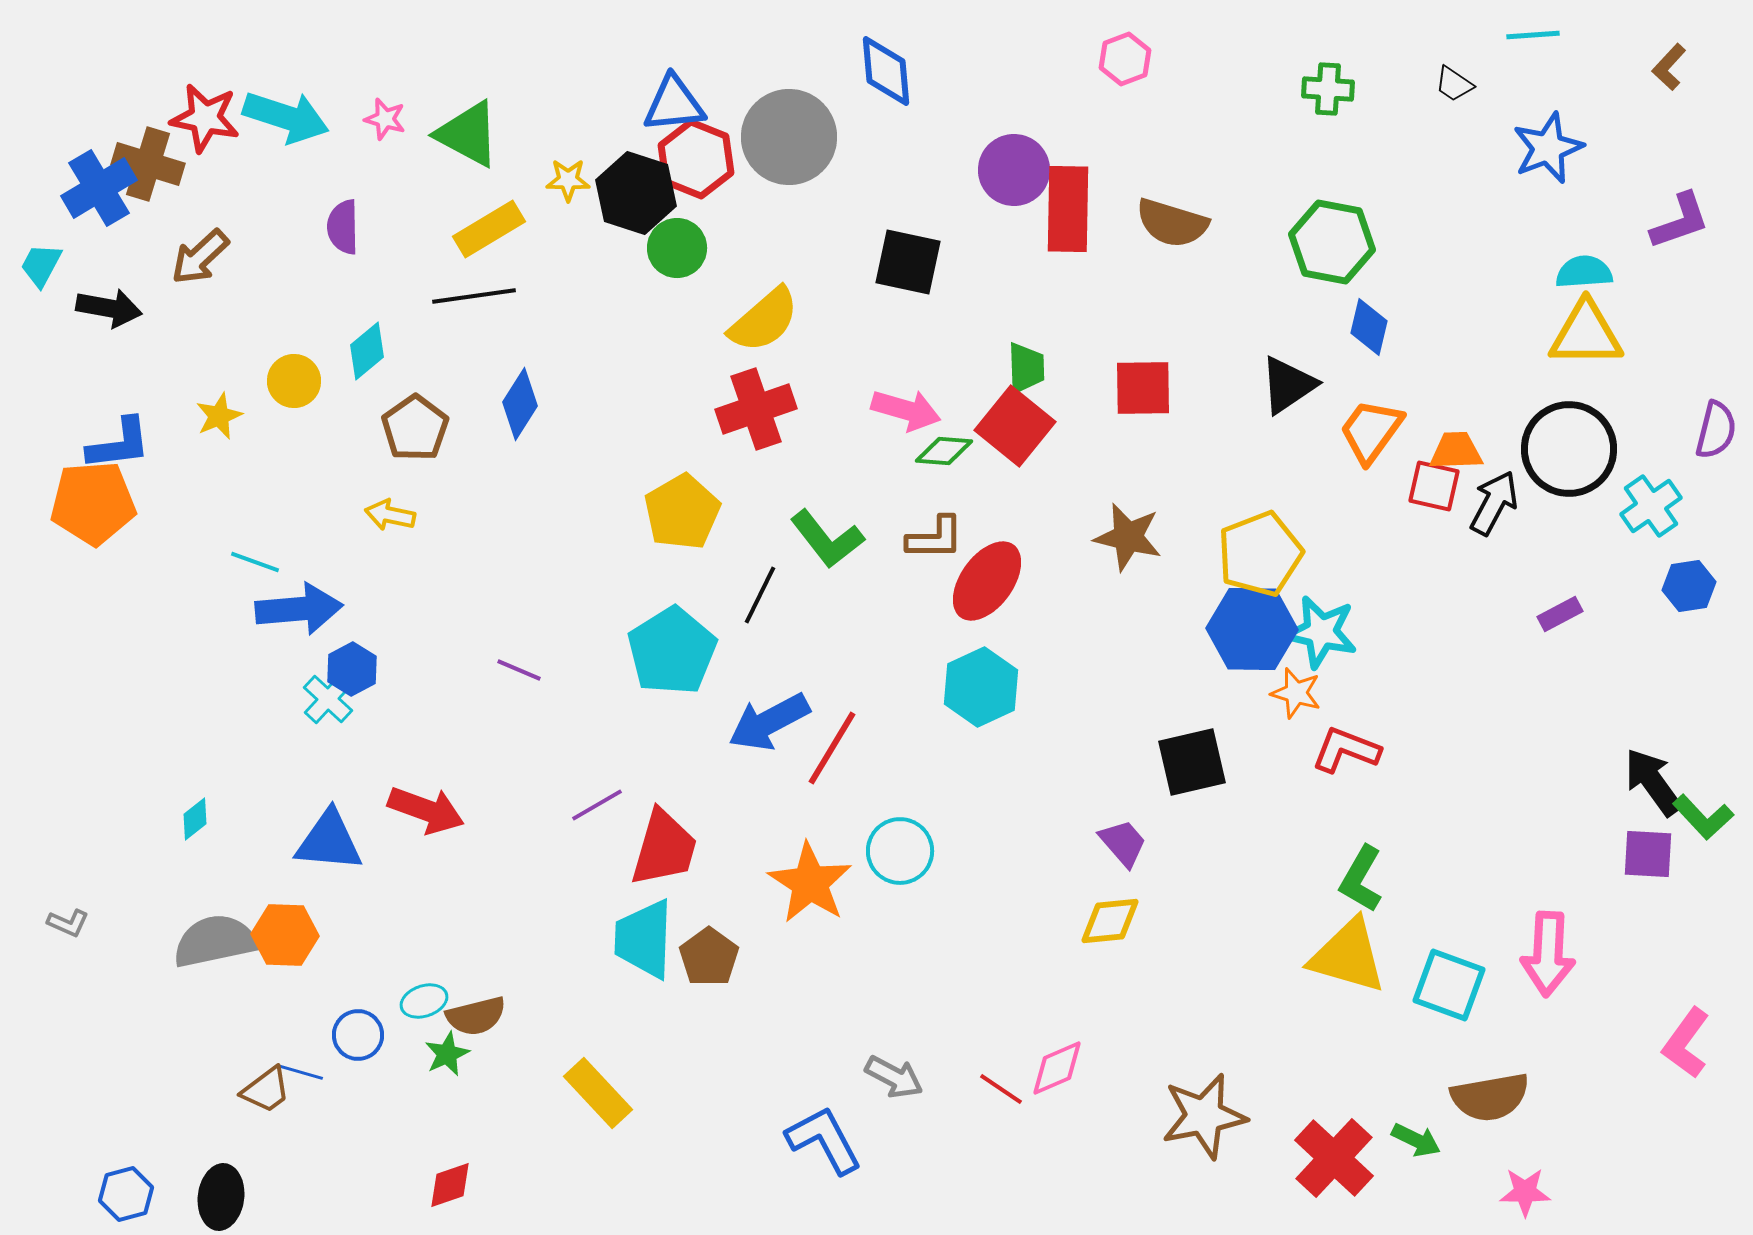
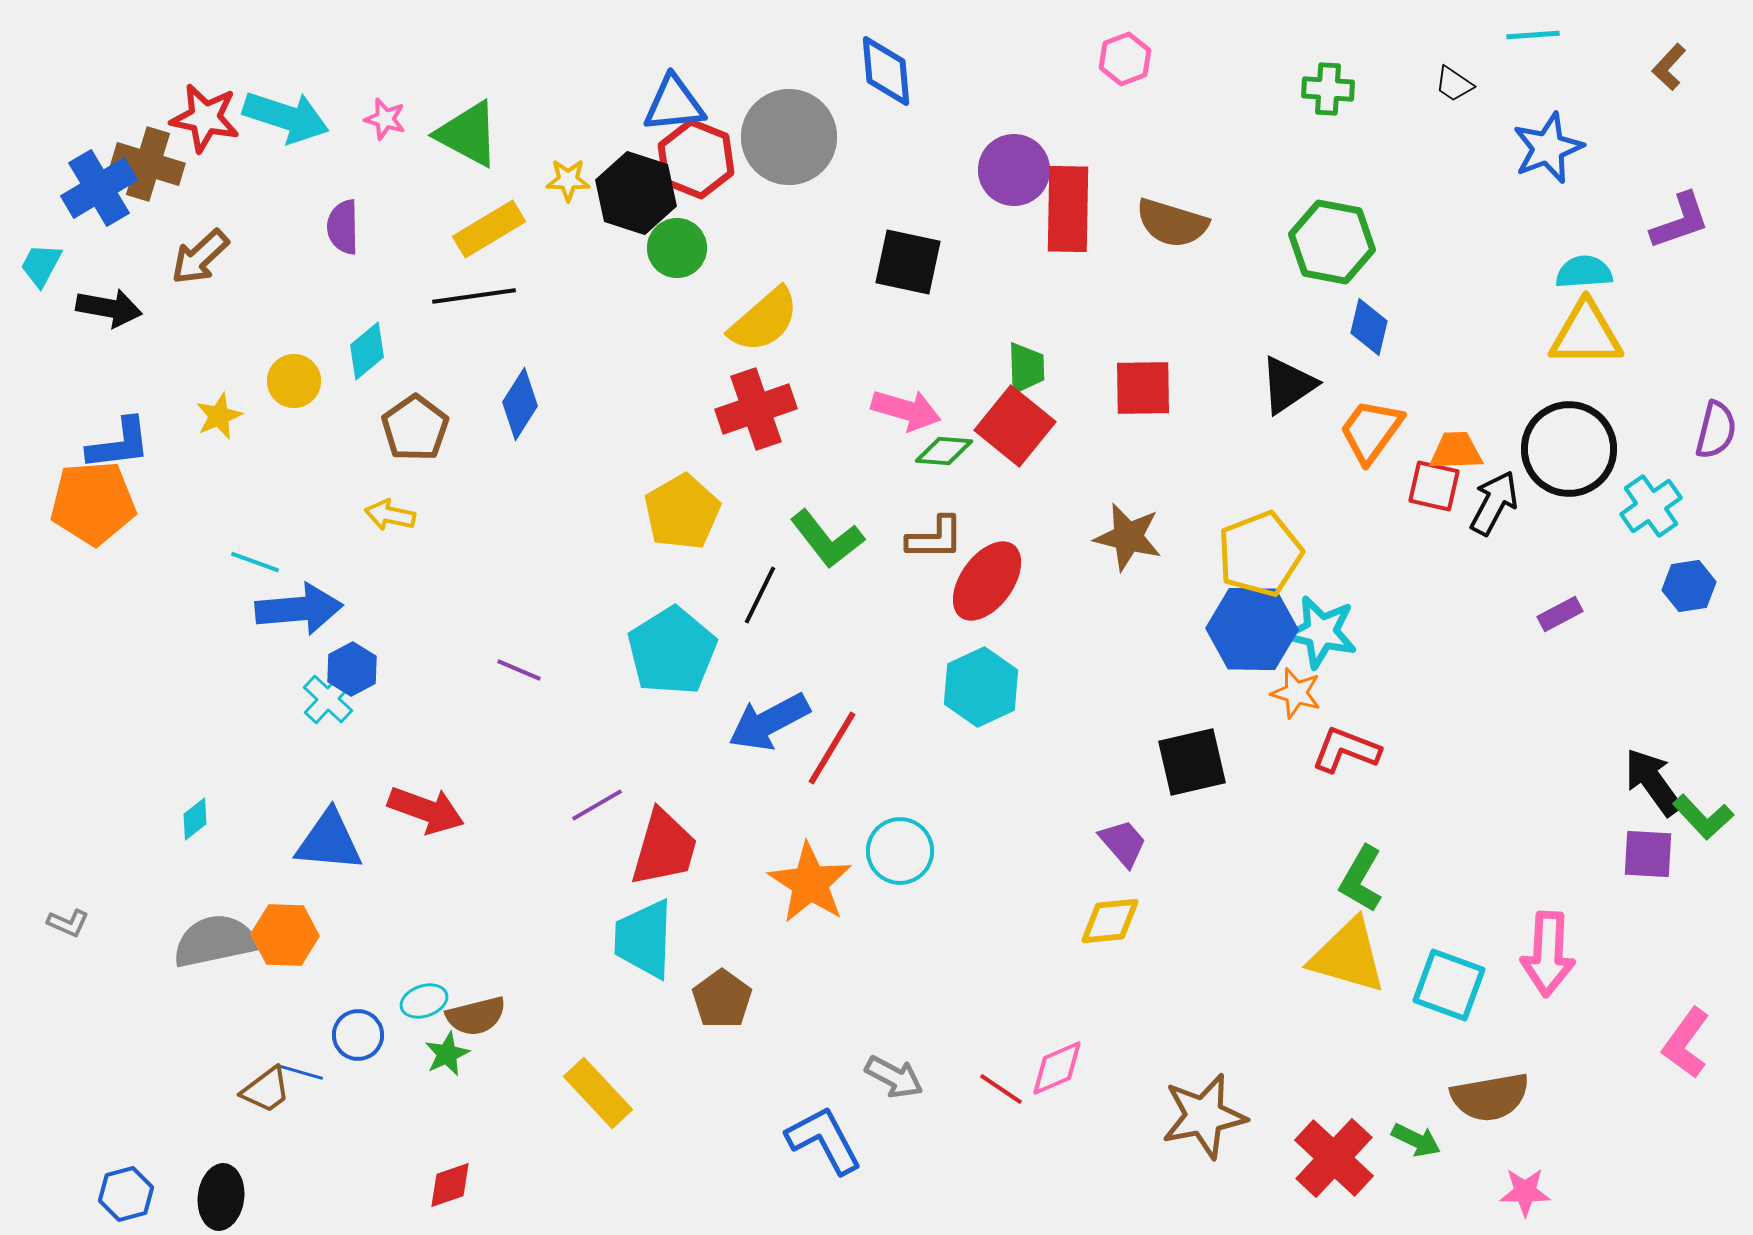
brown pentagon at (709, 957): moved 13 px right, 42 px down
